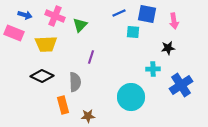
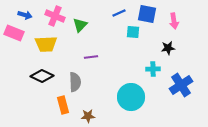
purple line: rotated 64 degrees clockwise
